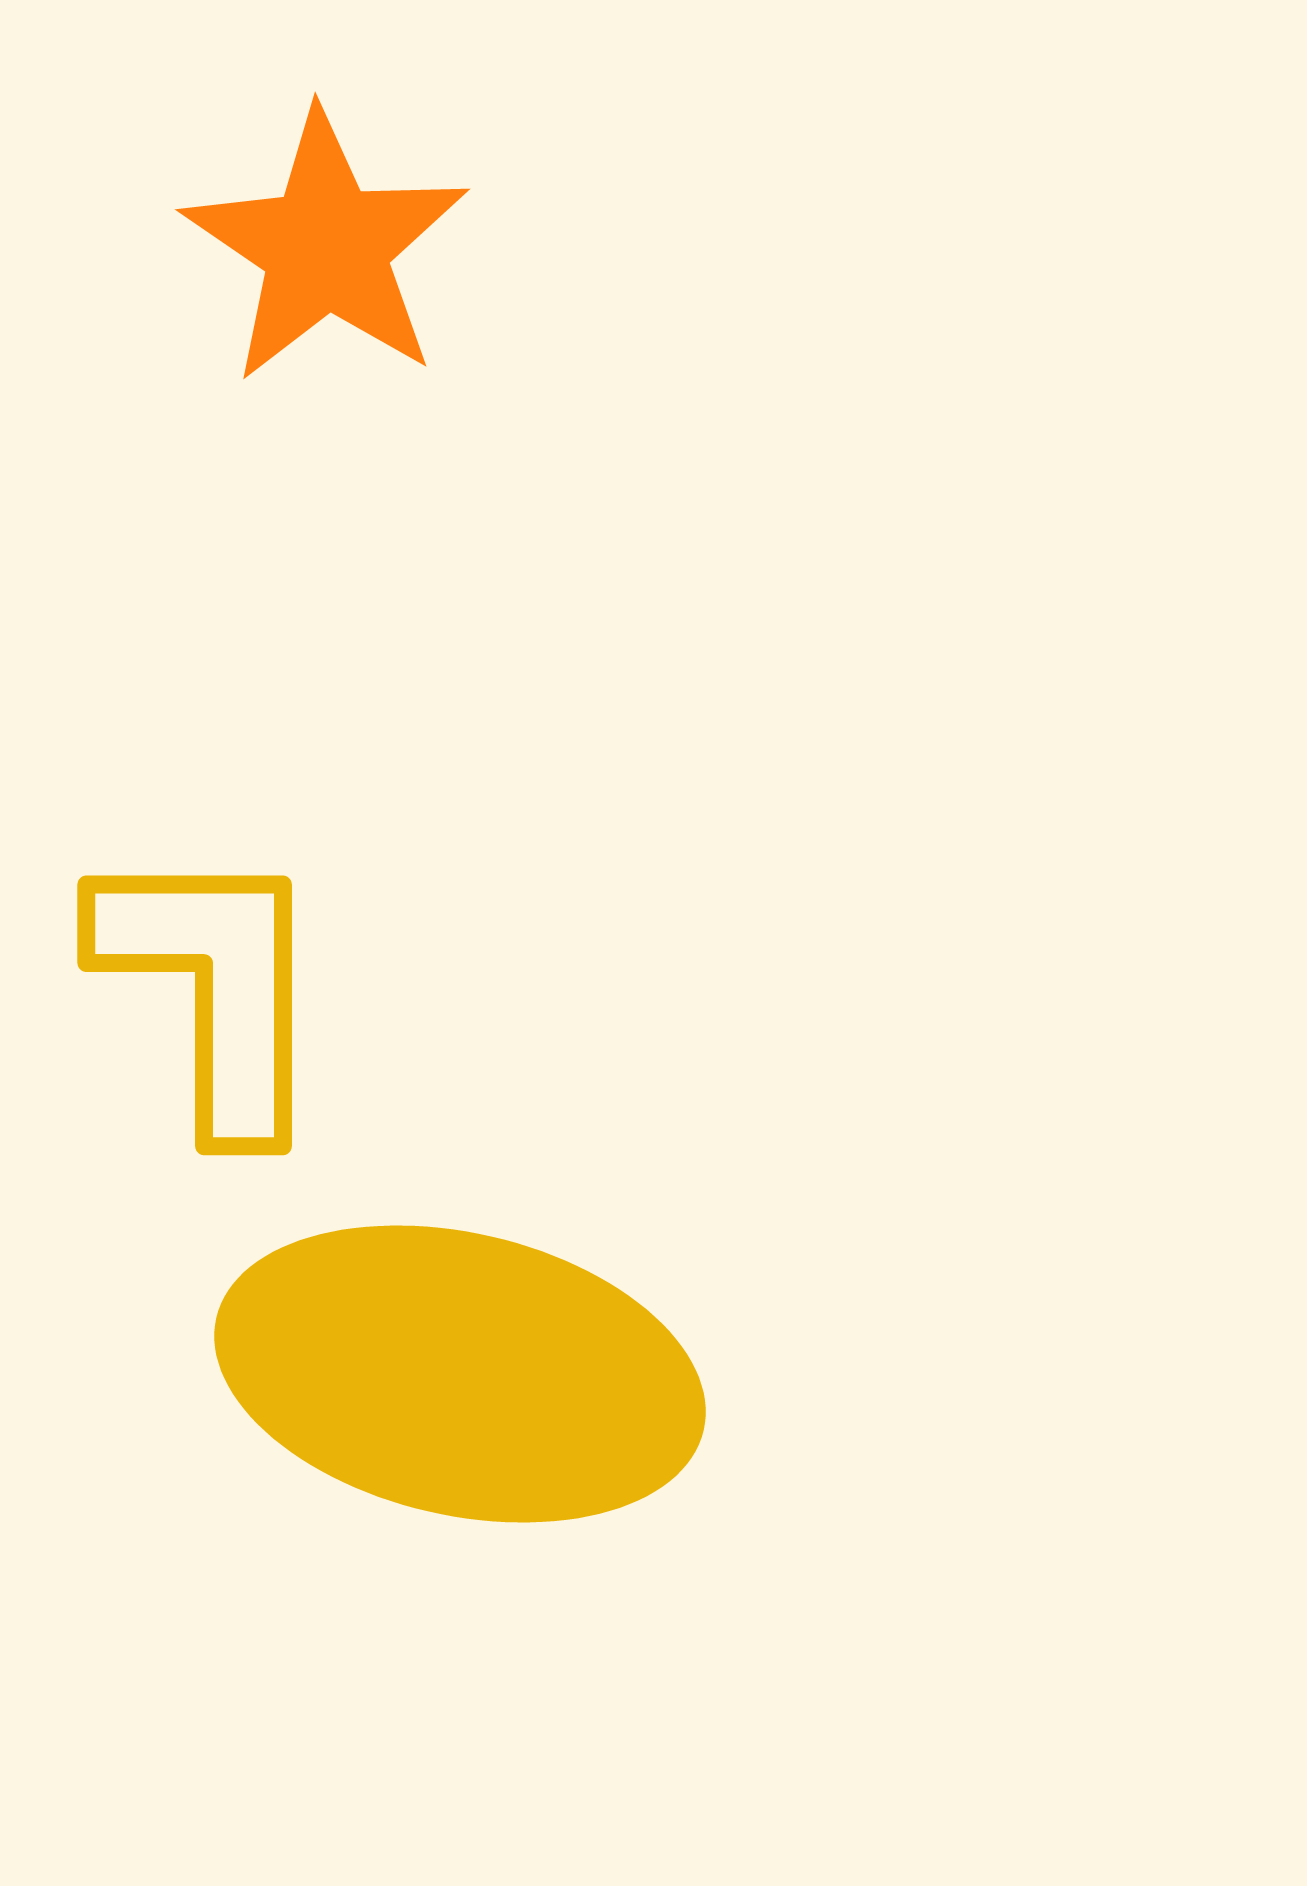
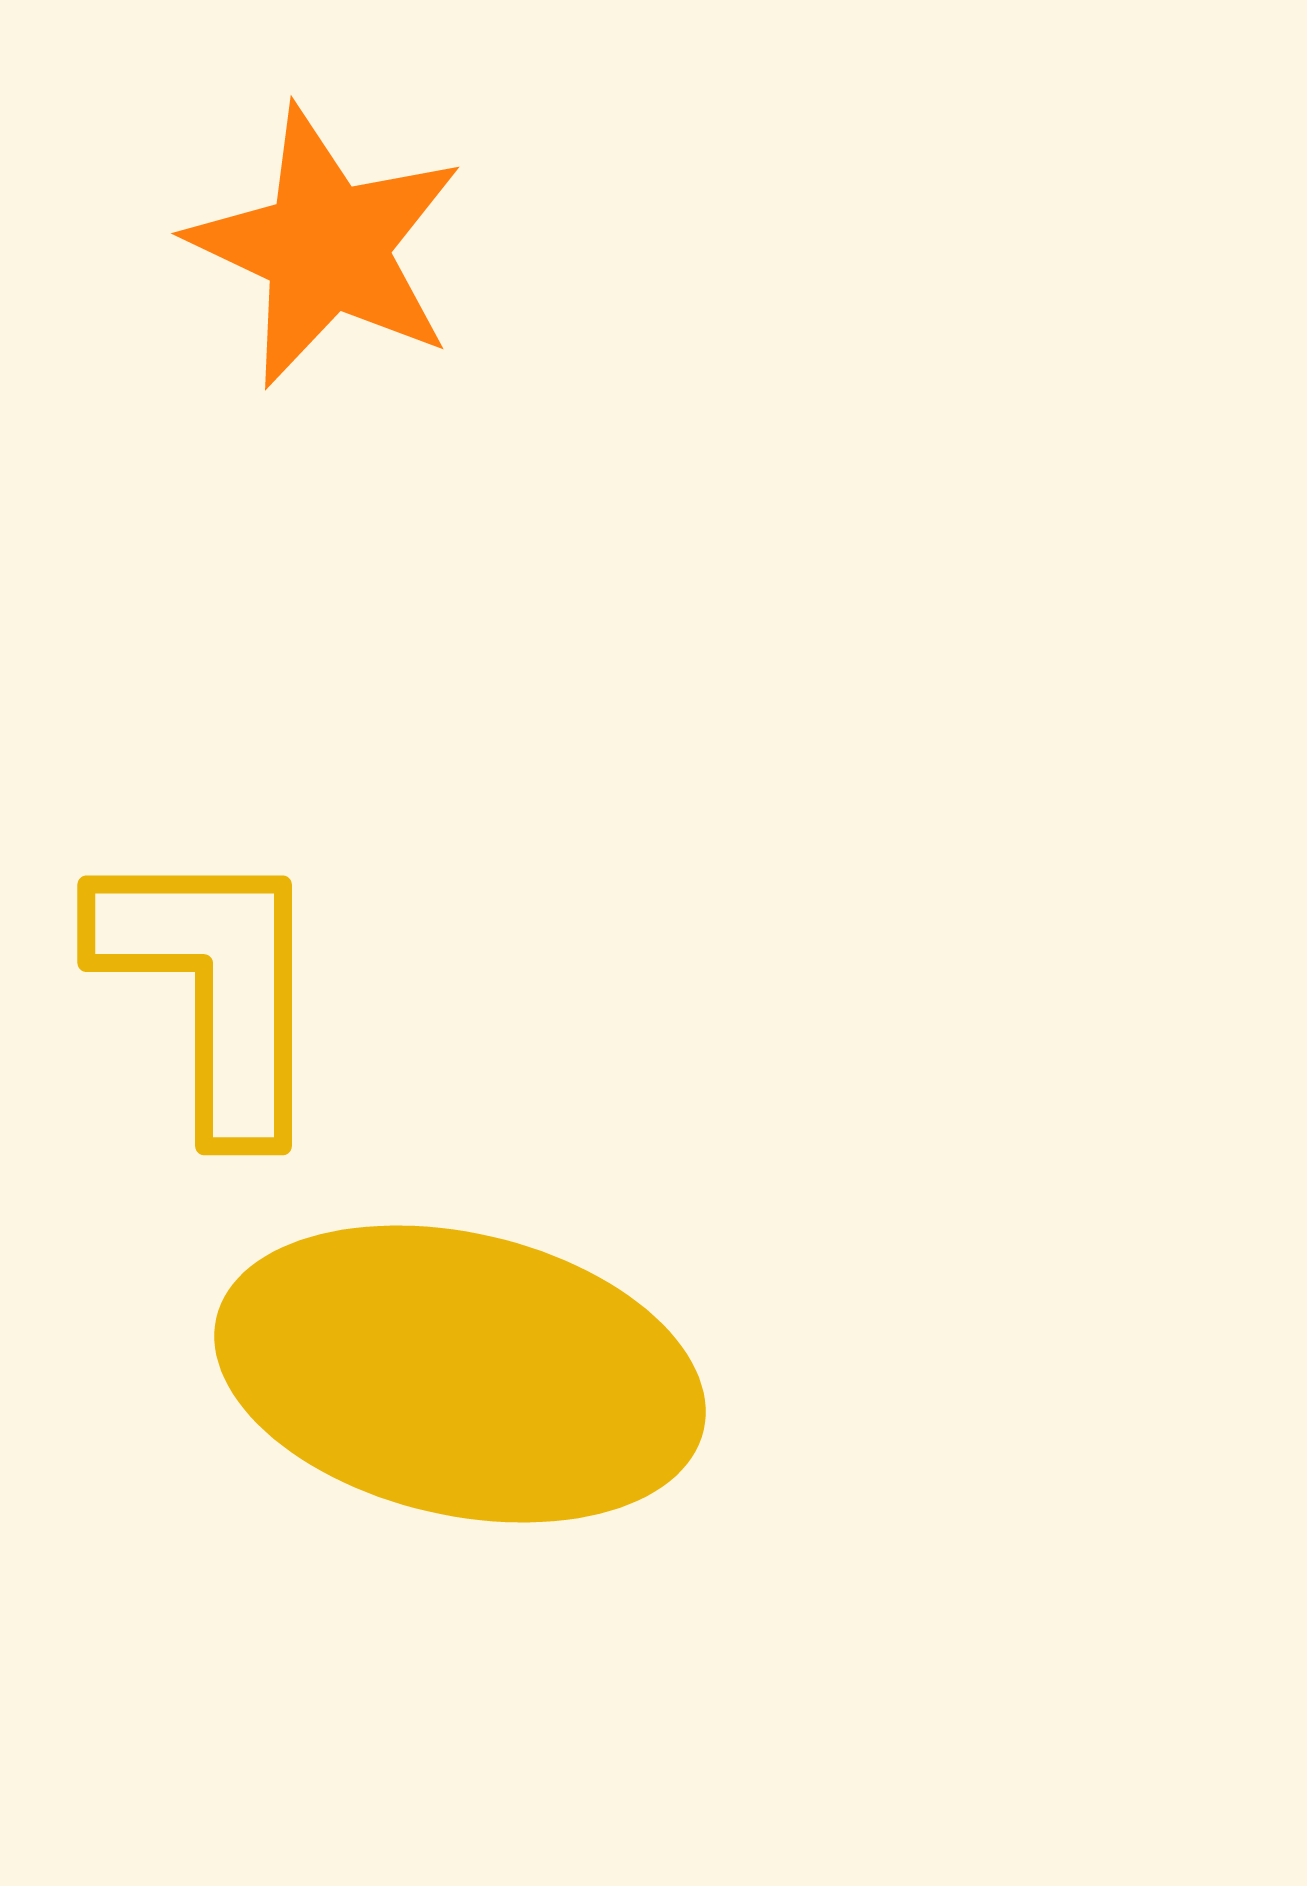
orange star: rotated 9 degrees counterclockwise
